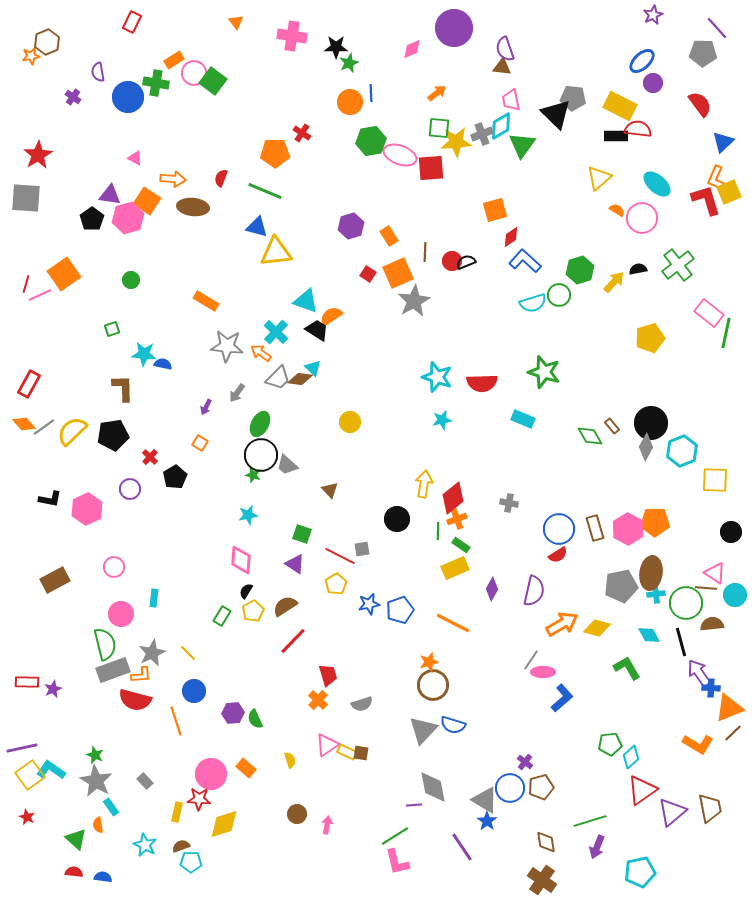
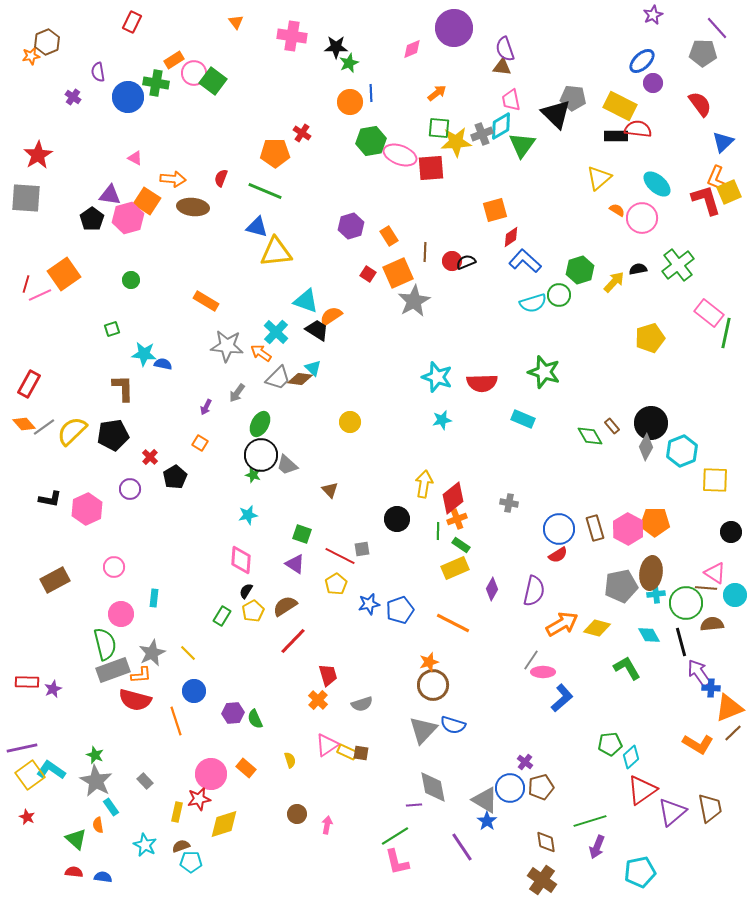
red star at (199, 799): rotated 15 degrees counterclockwise
